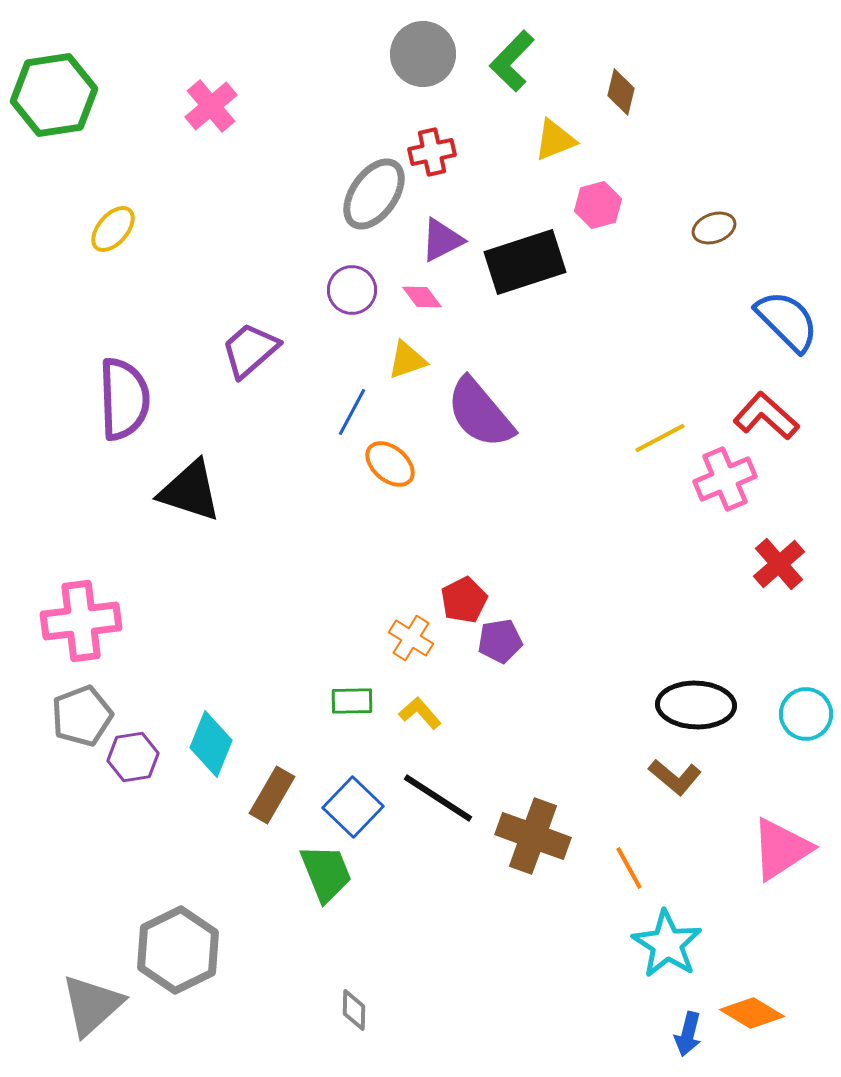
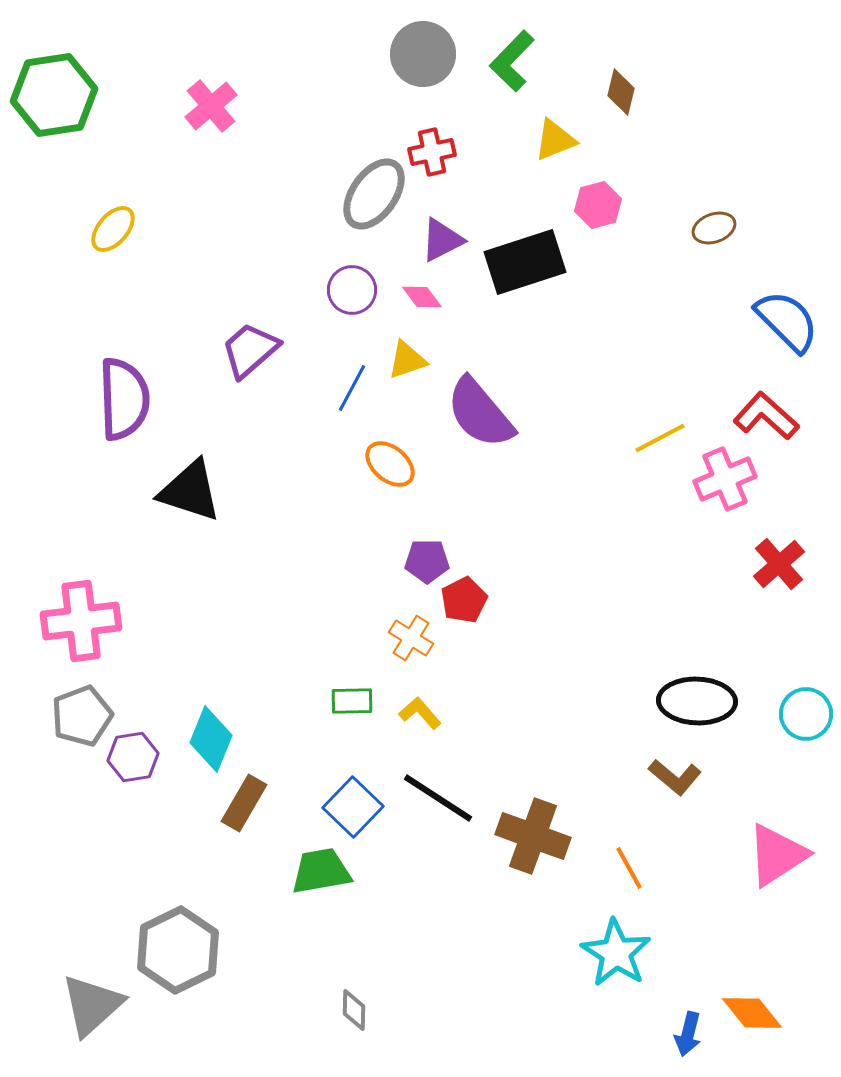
blue line at (352, 412): moved 24 px up
purple pentagon at (500, 641): moved 73 px left, 80 px up; rotated 9 degrees clockwise
black ellipse at (696, 705): moved 1 px right, 4 px up
cyan diamond at (211, 744): moved 5 px up
brown rectangle at (272, 795): moved 28 px left, 8 px down
pink triangle at (781, 849): moved 4 px left, 6 px down
green trapezoid at (326, 873): moved 5 px left, 2 px up; rotated 78 degrees counterclockwise
cyan star at (667, 944): moved 51 px left, 9 px down
orange diamond at (752, 1013): rotated 20 degrees clockwise
